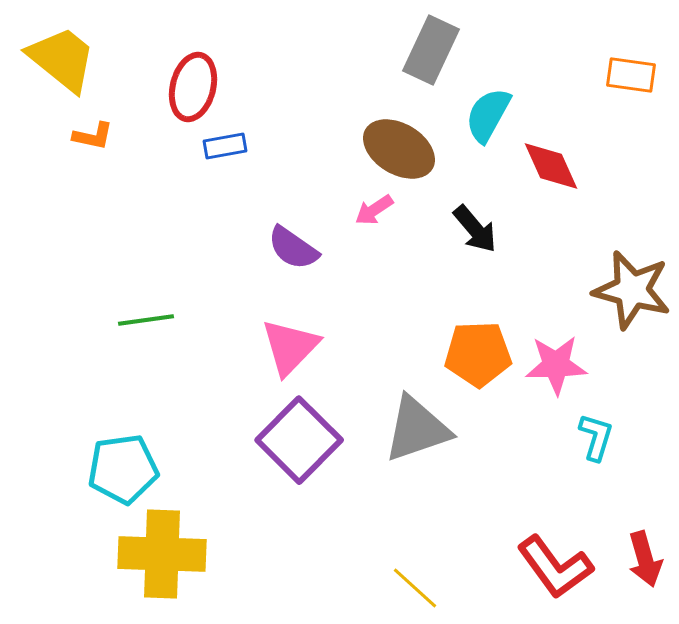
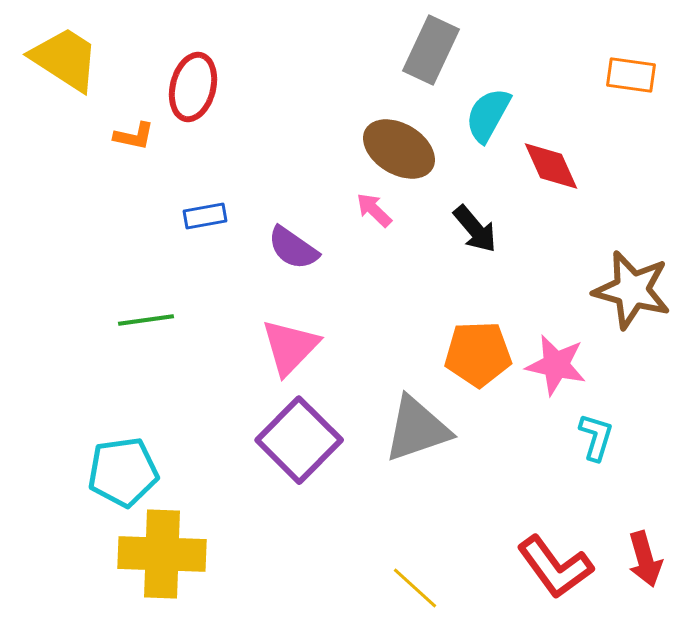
yellow trapezoid: moved 3 px right; rotated 6 degrees counterclockwise
orange L-shape: moved 41 px right
blue rectangle: moved 20 px left, 70 px down
pink arrow: rotated 78 degrees clockwise
pink star: rotated 14 degrees clockwise
cyan pentagon: moved 3 px down
